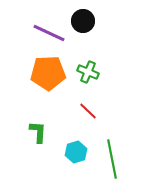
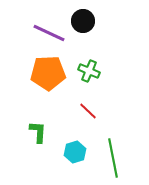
green cross: moved 1 px right, 1 px up
cyan hexagon: moved 1 px left
green line: moved 1 px right, 1 px up
